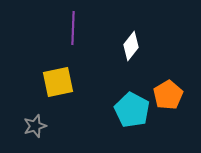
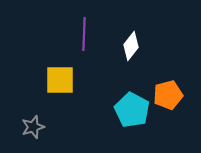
purple line: moved 11 px right, 6 px down
yellow square: moved 2 px right, 2 px up; rotated 12 degrees clockwise
orange pentagon: rotated 16 degrees clockwise
gray star: moved 2 px left, 1 px down
